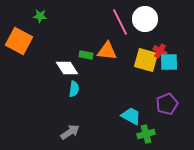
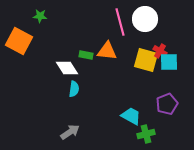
pink line: rotated 12 degrees clockwise
